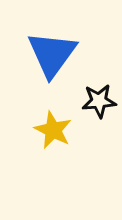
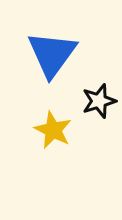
black star: rotated 12 degrees counterclockwise
